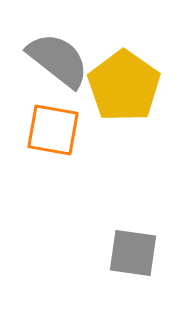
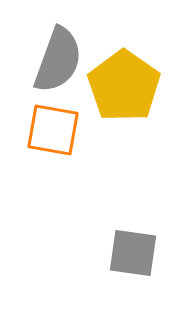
gray semicircle: rotated 72 degrees clockwise
